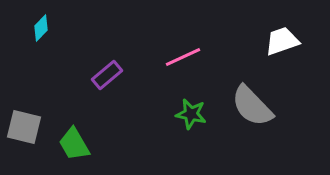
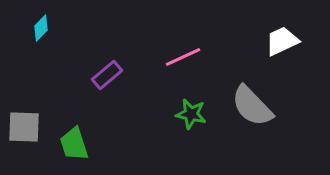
white trapezoid: rotated 6 degrees counterclockwise
gray square: rotated 12 degrees counterclockwise
green trapezoid: rotated 12 degrees clockwise
